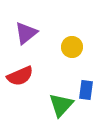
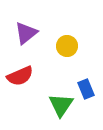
yellow circle: moved 5 px left, 1 px up
blue rectangle: moved 1 px up; rotated 30 degrees counterclockwise
green triangle: rotated 8 degrees counterclockwise
